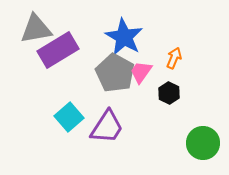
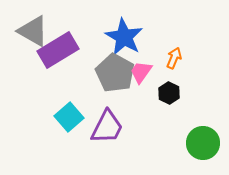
gray triangle: moved 3 px left, 2 px down; rotated 40 degrees clockwise
purple trapezoid: rotated 6 degrees counterclockwise
